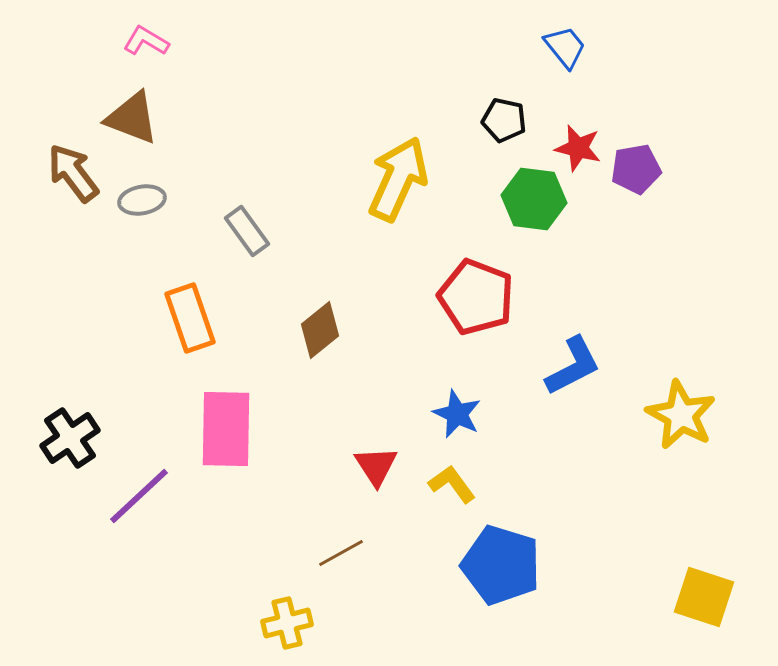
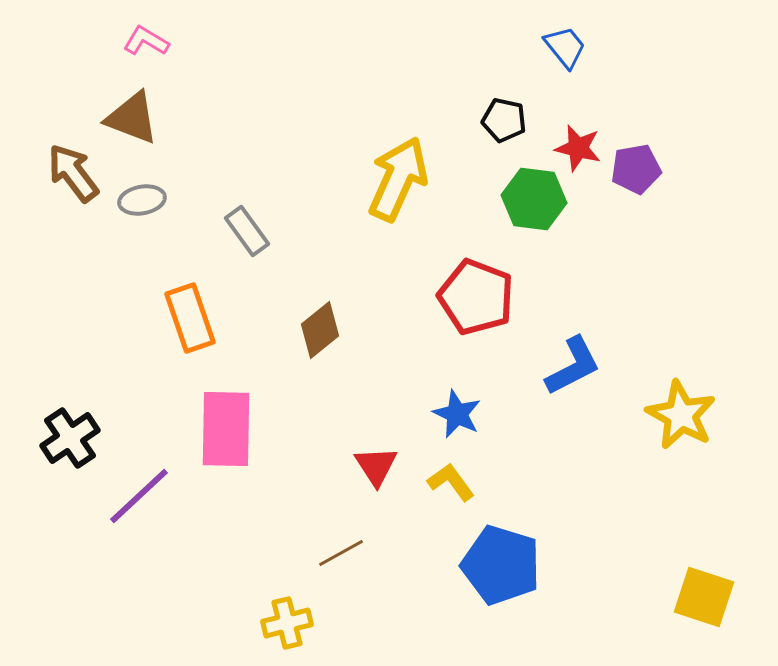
yellow L-shape: moved 1 px left, 2 px up
